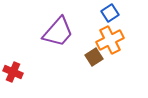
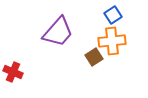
blue square: moved 3 px right, 2 px down
orange cross: moved 2 px right, 1 px down; rotated 20 degrees clockwise
